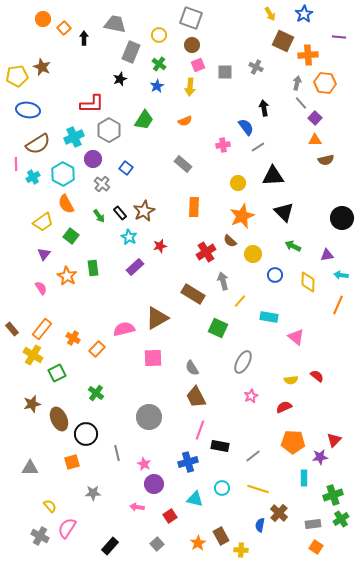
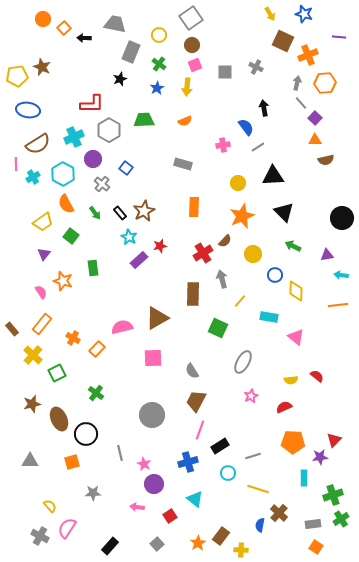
blue star at (304, 14): rotated 24 degrees counterclockwise
gray square at (191, 18): rotated 35 degrees clockwise
black arrow at (84, 38): rotated 88 degrees counterclockwise
orange cross at (308, 55): rotated 18 degrees counterclockwise
pink square at (198, 65): moved 3 px left
orange hexagon at (325, 83): rotated 10 degrees counterclockwise
blue star at (157, 86): moved 2 px down
yellow arrow at (190, 87): moved 3 px left
green trapezoid at (144, 120): rotated 125 degrees counterclockwise
gray rectangle at (183, 164): rotated 24 degrees counterclockwise
green arrow at (99, 216): moved 4 px left, 3 px up
brown semicircle at (230, 241): moved 5 px left; rotated 88 degrees counterclockwise
red cross at (206, 252): moved 3 px left, 1 px down
purple rectangle at (135, 267): moved 4 px right, 7 px up
orange star at (67, 276): moved 4 px left, 5 px down; rotated 12 degrees counterclockwise
gray arrow at (223, 281): moved 1 px left, 2 px up
yellow diamond at (308, 282): moved 12 px left, 9 px down
pink semicircle at (41, 288): moved 4 px down
brown rectangle at (193, 294): rotated 60 degrees clockwise
orange line at (338, 305): rotated 60 degrees clockwise
orange rectangle at (42, 329): moved 5 px up
pink semicircle at (124, 329): moved 2 px left, 2 px up
yellow cross at (33, 355): rotated 12 degrees clockwise
gray semicircle at (192, 368): moved 3 px down
brown trapezoid at (196, 397): moved 4 px down; rotated 55 degrees clockwise
gray circle at (149, 417): moved 3 px right, 2 px up
black rectangle at (220, 446): rotated 42 degrees counterclockwise
gray line at (117, 453): moved 3 px right
gray line at (253, 456): rotated 21 degrees clockwise
gray triangle at (30, 468): moved 7 px up
cyan circle at (222, 488): moved 6 px right, 15 px up
cyan triangle at (195, 499): rotated 24 degrees clockwise
brown rectangle at (221, 536): rotated 66 degrees clockwise
